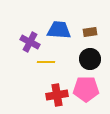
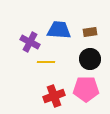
red cross: moved 3 px left, 1 px down; rotated 10 degrees counterclockwise
